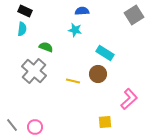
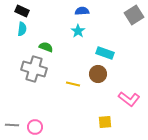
black rectangle: moved 3 px left
cyan star: moved 3 px right, 1 px down; rotated 24 degrees clockwise
cyan rectangle: rotated 12 degrees counterclockwise
gray cross: moved 2 px up; rotated 25 degrees counterclockwise
yellow line: moved 3 px down
pink L-shape: rotated 80 degrees clockwise
gray line: rotated 48 degrees counterclockwise
